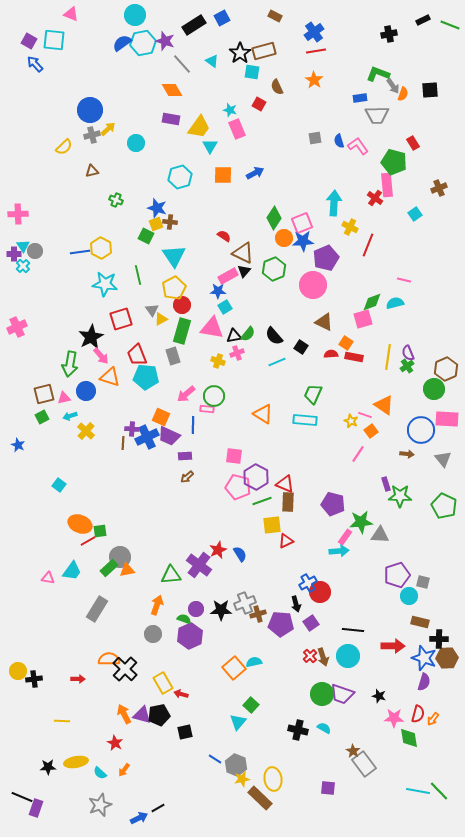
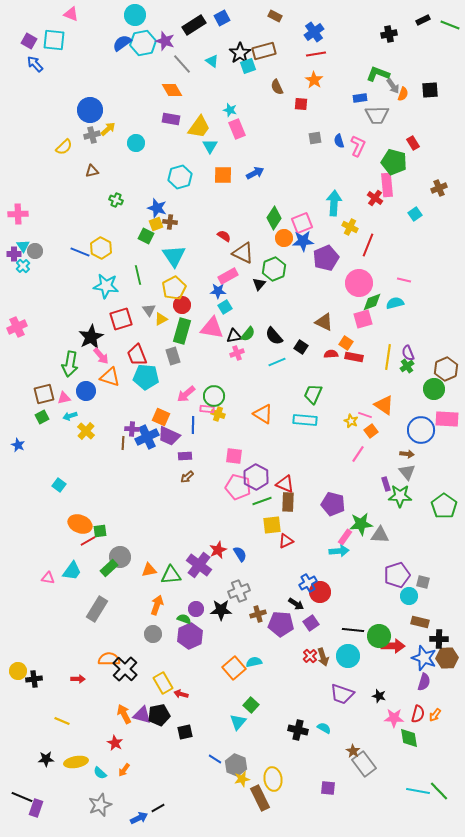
red line at (316, 51): moved 3 px down
cyan square at (252, 72): moved 4 px left, 6 px up; rotated 28 degrees counterclockwise
red square at (259, 104): moved 42 px right; rotated 24 degrees counterclockwise
pink L-shape at (358, 146): rotated 60 degrees clockwise
blue line at (80, 252): rotated 30 degrees clockwise
black triangle at (244, 271): moved 15 px right, 13 px down
cyan star at (105, 284): moved 1 px right, 2 px down
pink circle at (313, 285): moved 46 px right, 2 px up
gray triangle at (152, 310): moved 3 px left
yellow cross at (218, 361): moved 53 px down
gray triangle at (443, 459): moved 36 px left, 13 px down
green pentagon at (444, 506): rotated 10 degrees clockwise
green star at (361, 522): moved 2 px down
orange triangle at (127, 570): moved 22 px right
gray cross at (245, 603): moved 6 px left, 12 px up
black arrow at (296, 604): rotated 42 degrees counterclockwise
green circle at (322, 694): moved 57 px right, 58 px up
orange arrow at (433, 719): moved 2 px right, 4 px up
yellow line at (62, 721): rotated 21 degrees clockwise
black star at (48, 767): moved 2 px left, 8 px up
brown rectangle at (260, 798): rotated 20 degrees clockwise
